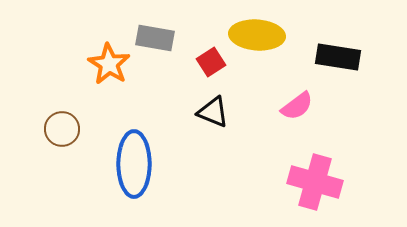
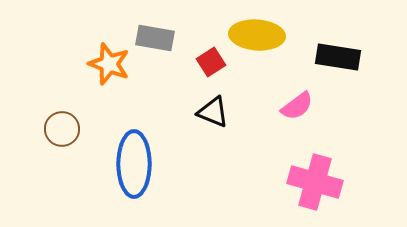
orange star: rotated 12 degrees counterclockwise
